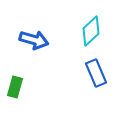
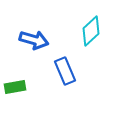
blue rectangle: moved 31 px left, 2 px up
green rectangle: rotated 65 degrees clockwise
